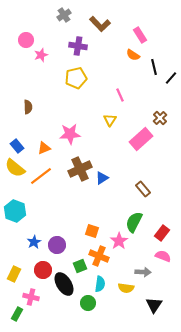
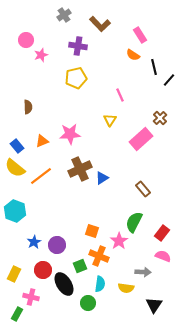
black line at (171, 78): moved 2 px left, 2 px down
orange triangle at (44, 148): moved 2 px left, 7 px up
